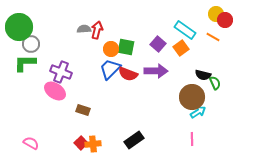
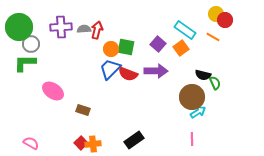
purple cross: moved 45 px up; rotated 25 degrees counterclockwise
pink ellipse: moved 2 px left
